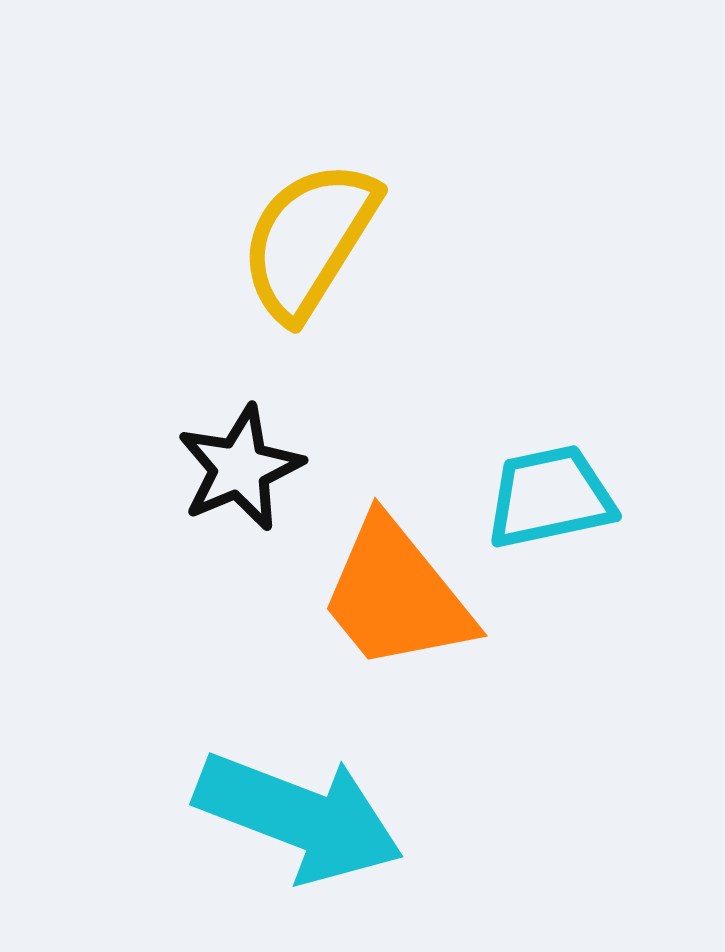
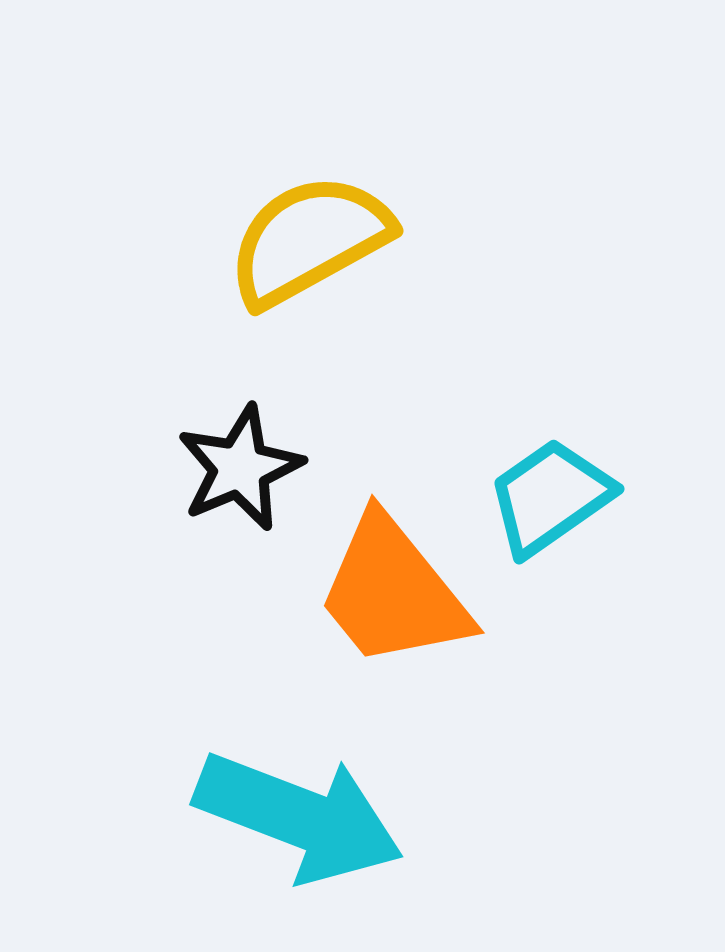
yellow semicircle: rotated 29 degrees clockwise
cyan trapezoid: rotated 23 degrees counterclockwise
orange trapezoid: moved 3 px left, 3 px up
